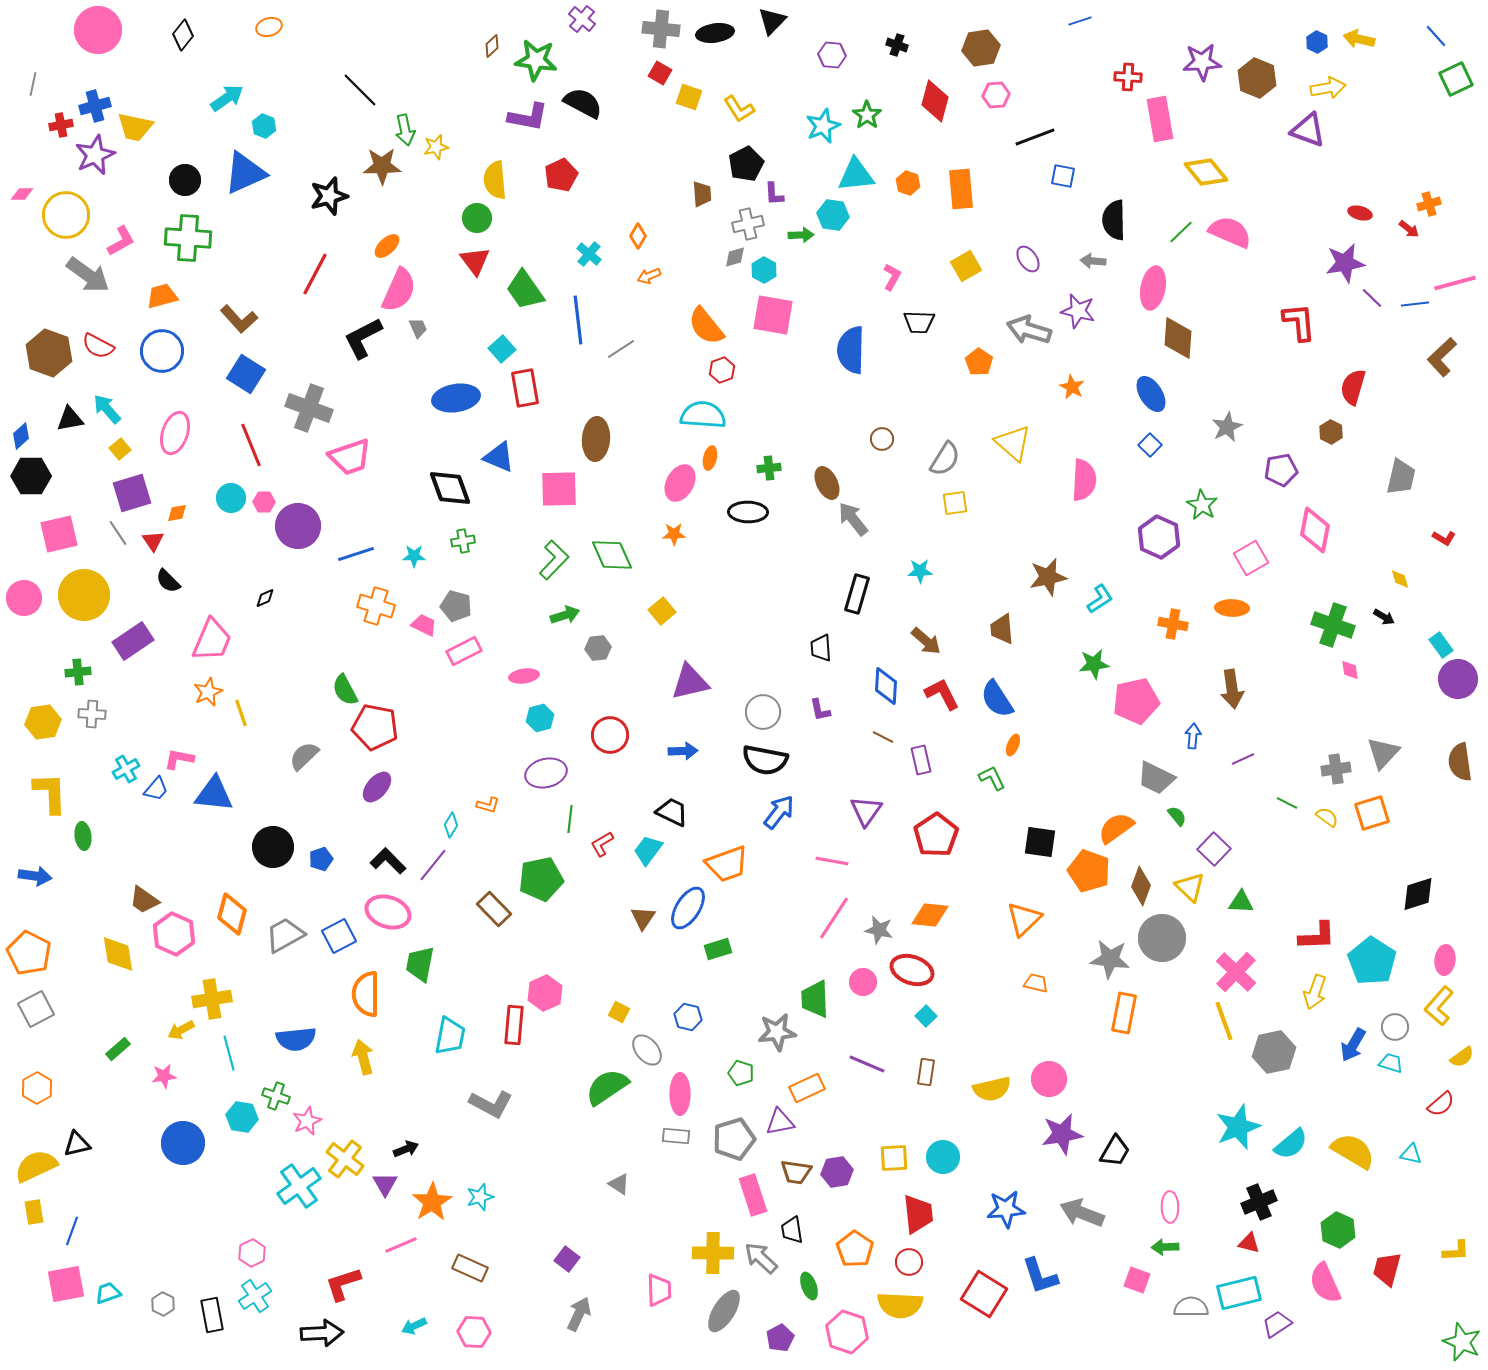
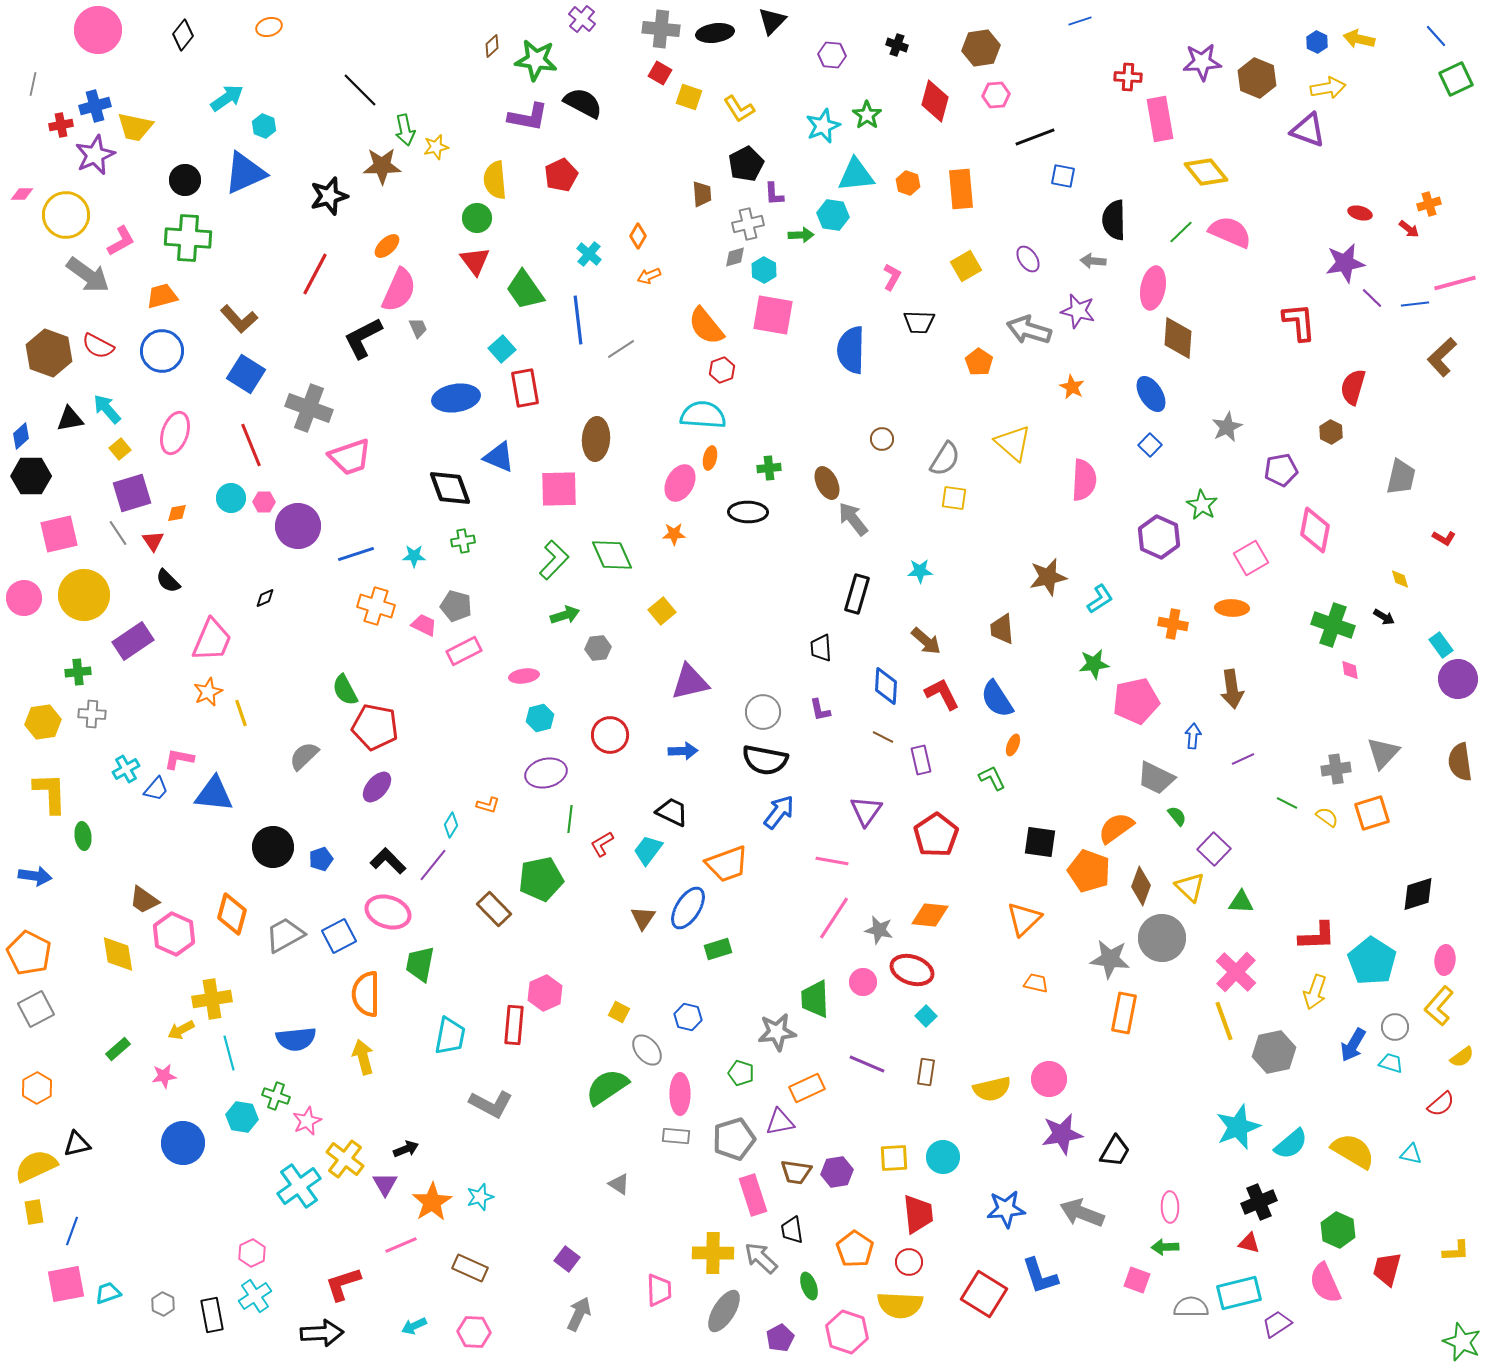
yellow square at (955, 503): moved 1 px left, 5 px up; rotated 16 degrees clockwise
